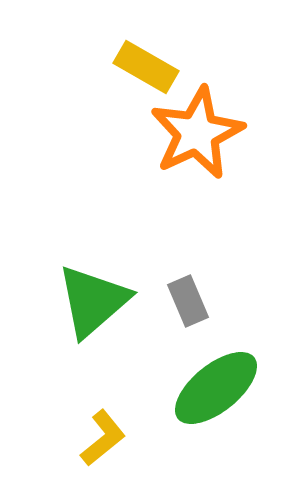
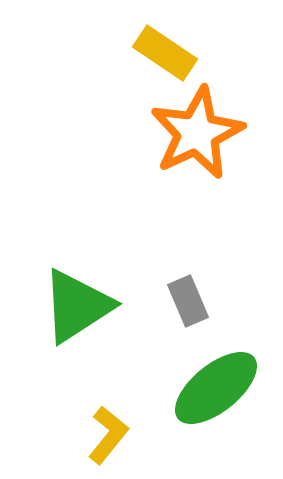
yellow rectangle: moved 19 px right, 14 px up; rotated 4 degrees clockwise
green triangle: moved 16 px left, 5 px down; rotated 8 degrees clockwise
yellow L-shape: moved 5 px right, 3 px up; rotated 12 degrees counterclockwise
